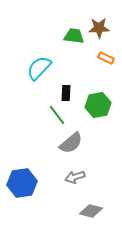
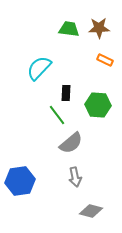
green trapezoid: moved 5 px left, 7 px up
orange rectangle: moved 1 px left, 2 px down
green hexagon: rotated 15 degrees clockwise
gray arrow: rotated 84 degrees counterclockwise
blue hexagon: moved 2 px left, 2 px up
